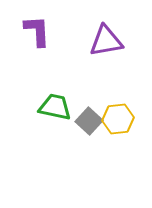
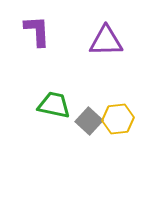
purple triangle: rotated 9 degrees clockwise
green trapezoid: moved 1 px left, 2 px up
